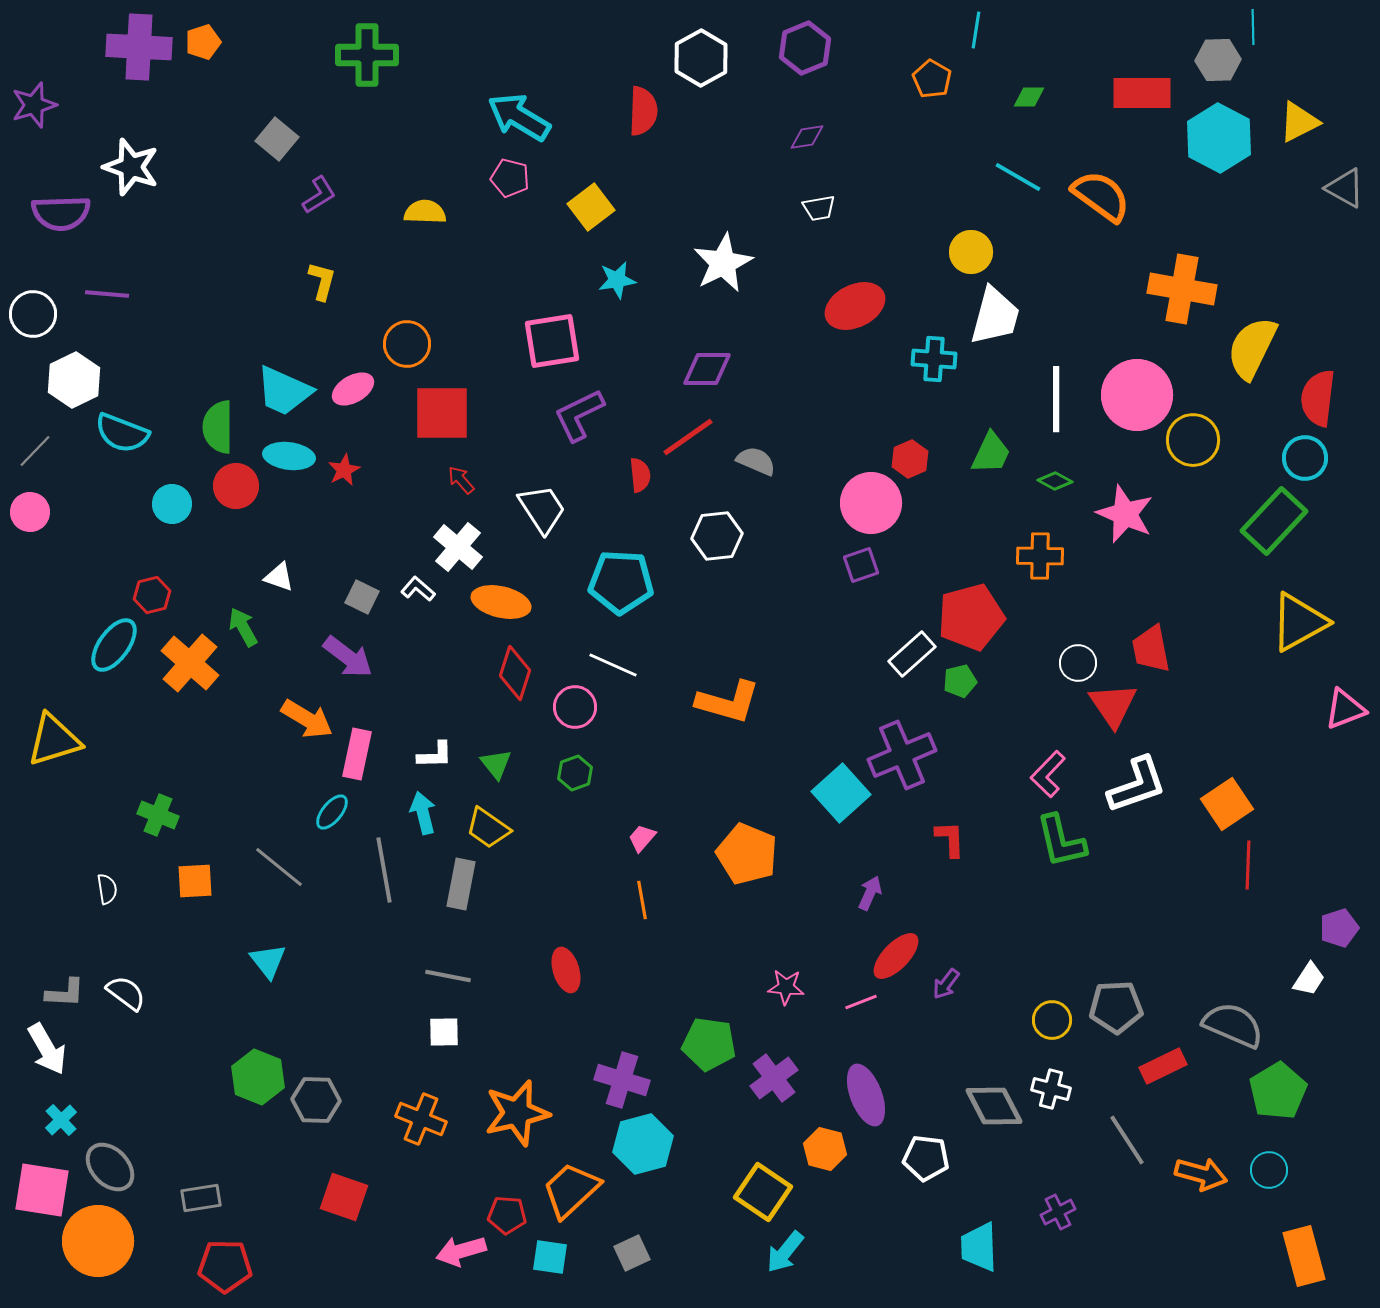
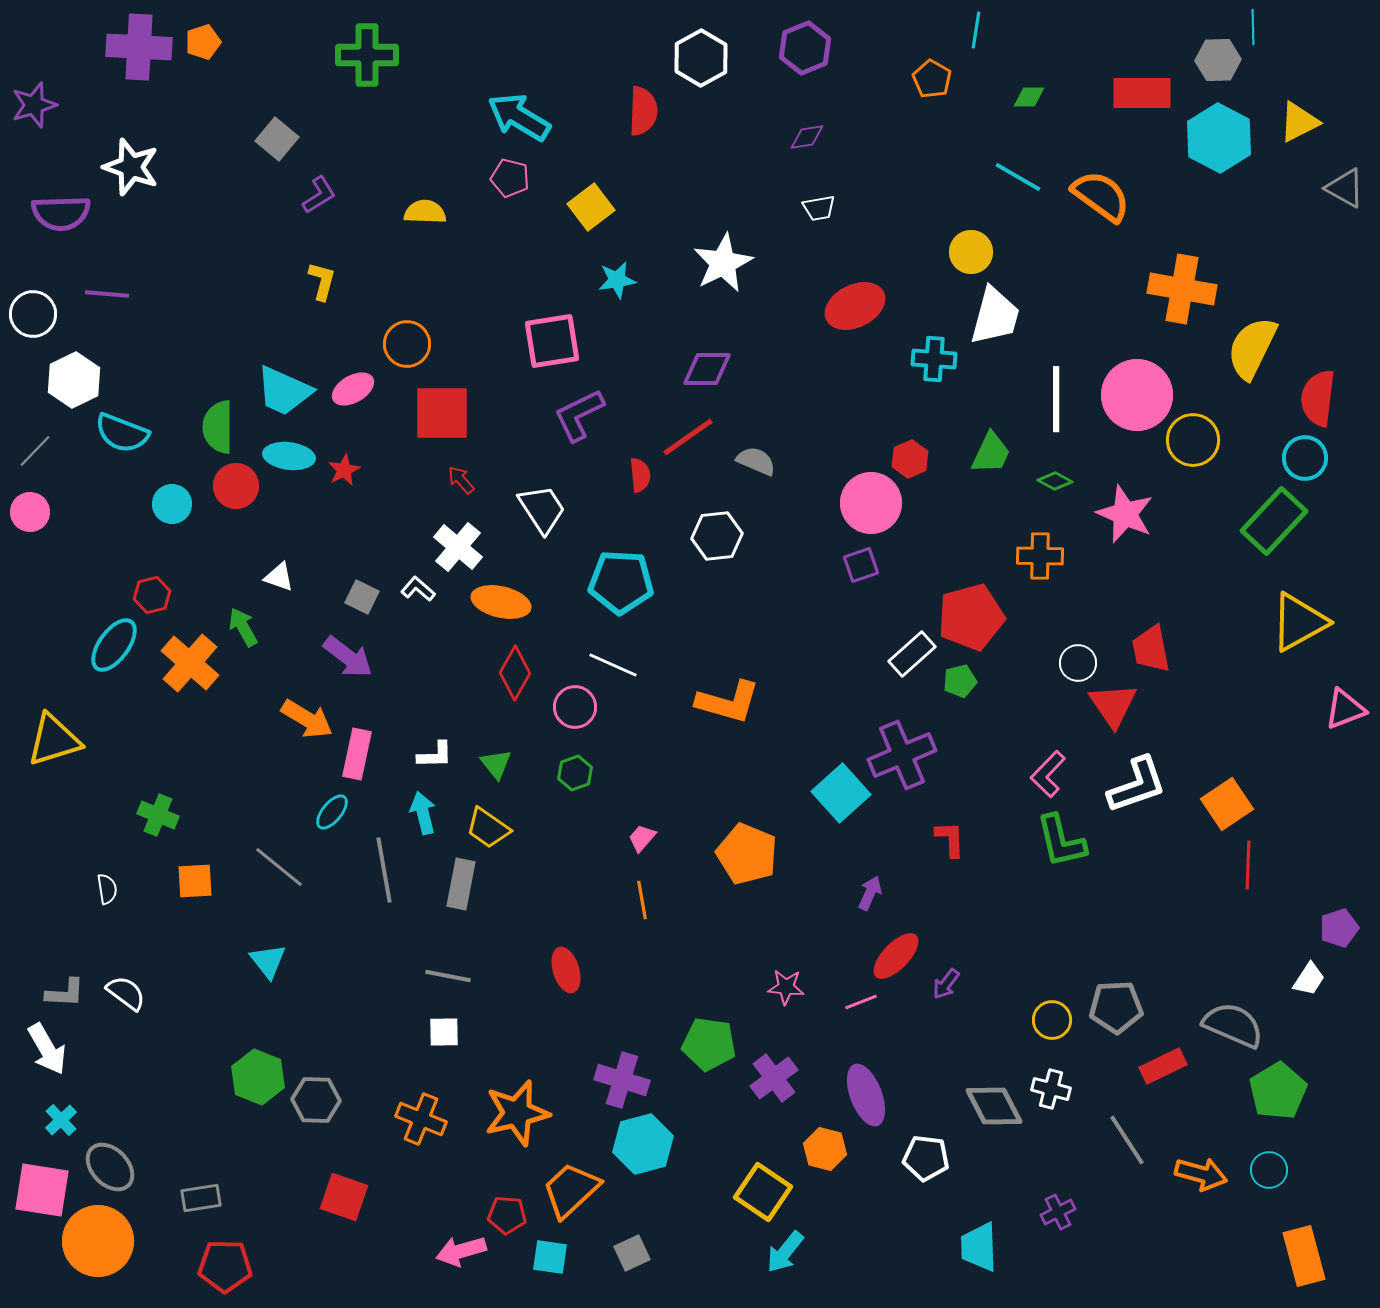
red diamond at (515, 673): rotated 12 degrees clockwise
